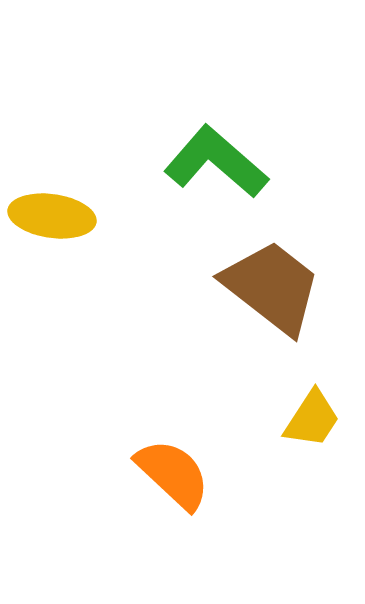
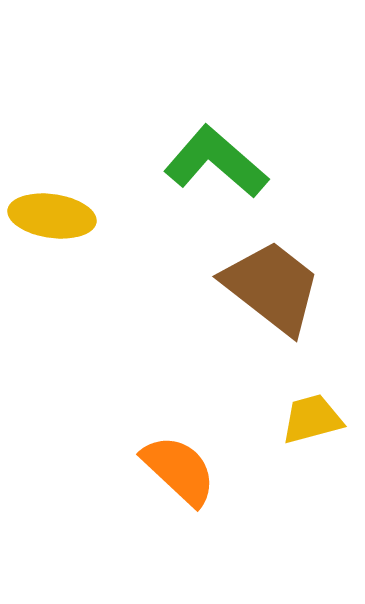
yellow trapezoid: rotated 138 degrees counterclockwise
orange semicircle: moved 6 px right, 4 px up
